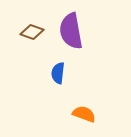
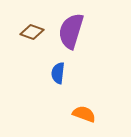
purple semicircle: rotated 27 degrees clockwise
